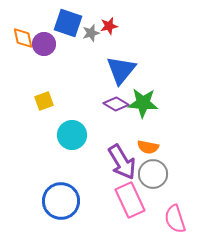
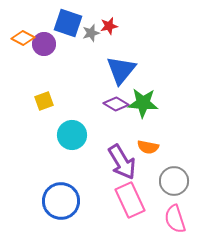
orange diamond: rotated 50 degrees counterclockwise
gray circle: moved 21 px right, 7 px down
